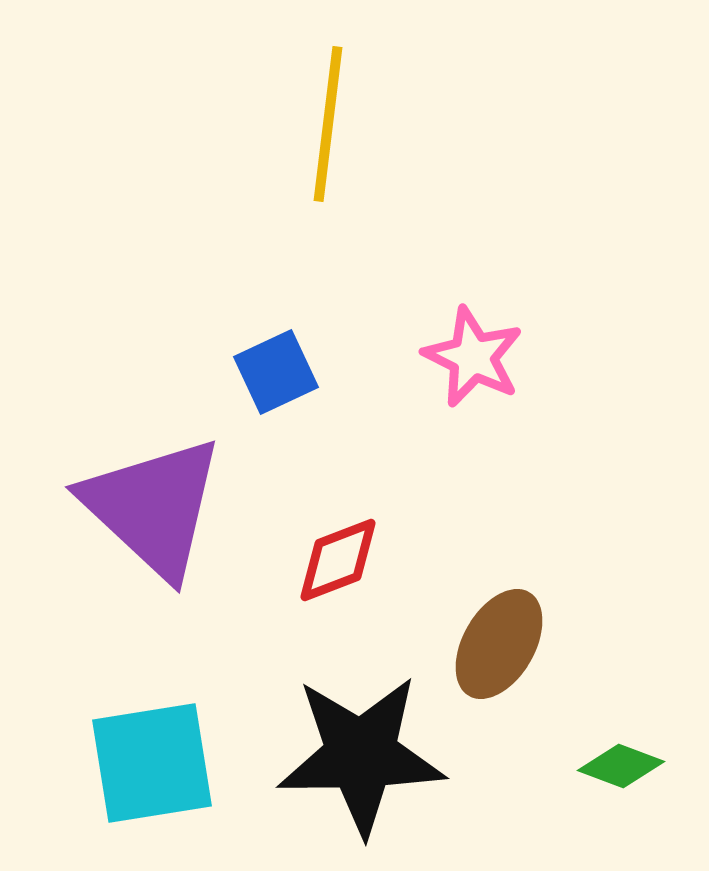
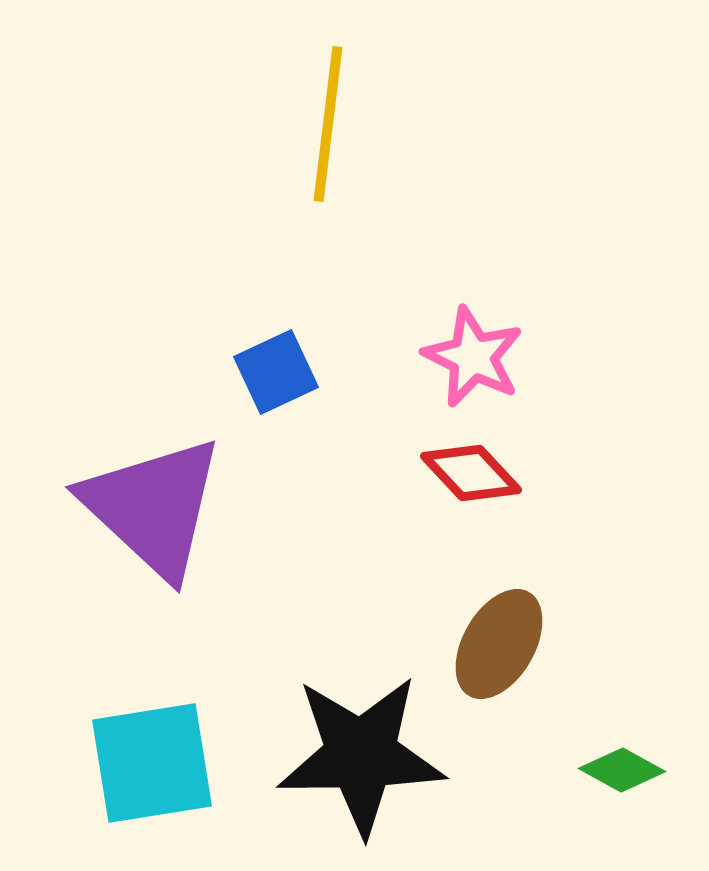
red diamond: moved 133 px right, 87 px up; rotated 68 degrees clockwise
green diamond: moved 1 px right, 4 px down; rotated 8 degrees clockwise
